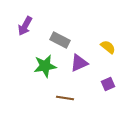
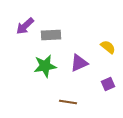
purple arrow: rotated 18 degrees clockwise
gray rectangle: moved 9 px left, 5 px up; rotated 30 degrees counterclockwise
brown line: moved 3 px right, 4 px down
